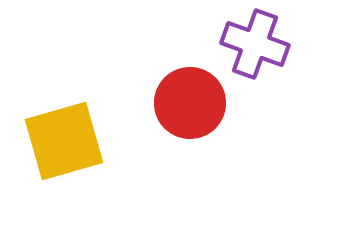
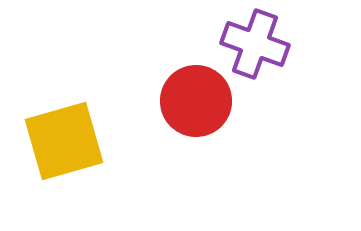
red circle: moved 6 px right, 2 px up
